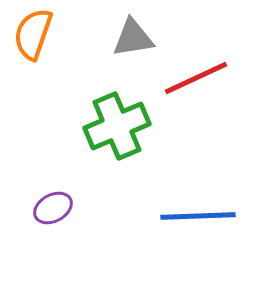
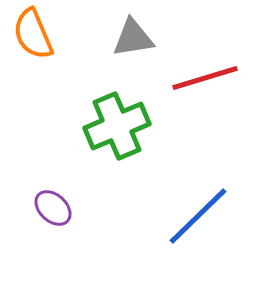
orange semicircle: rotated 42 degrees counterclockwise
red line: moved 9 px right; rotated 8 degrees clockwise
purple ellipse: rotated 72 degrees clockwise
blue line: rotated 42 degrees counterclockwise
